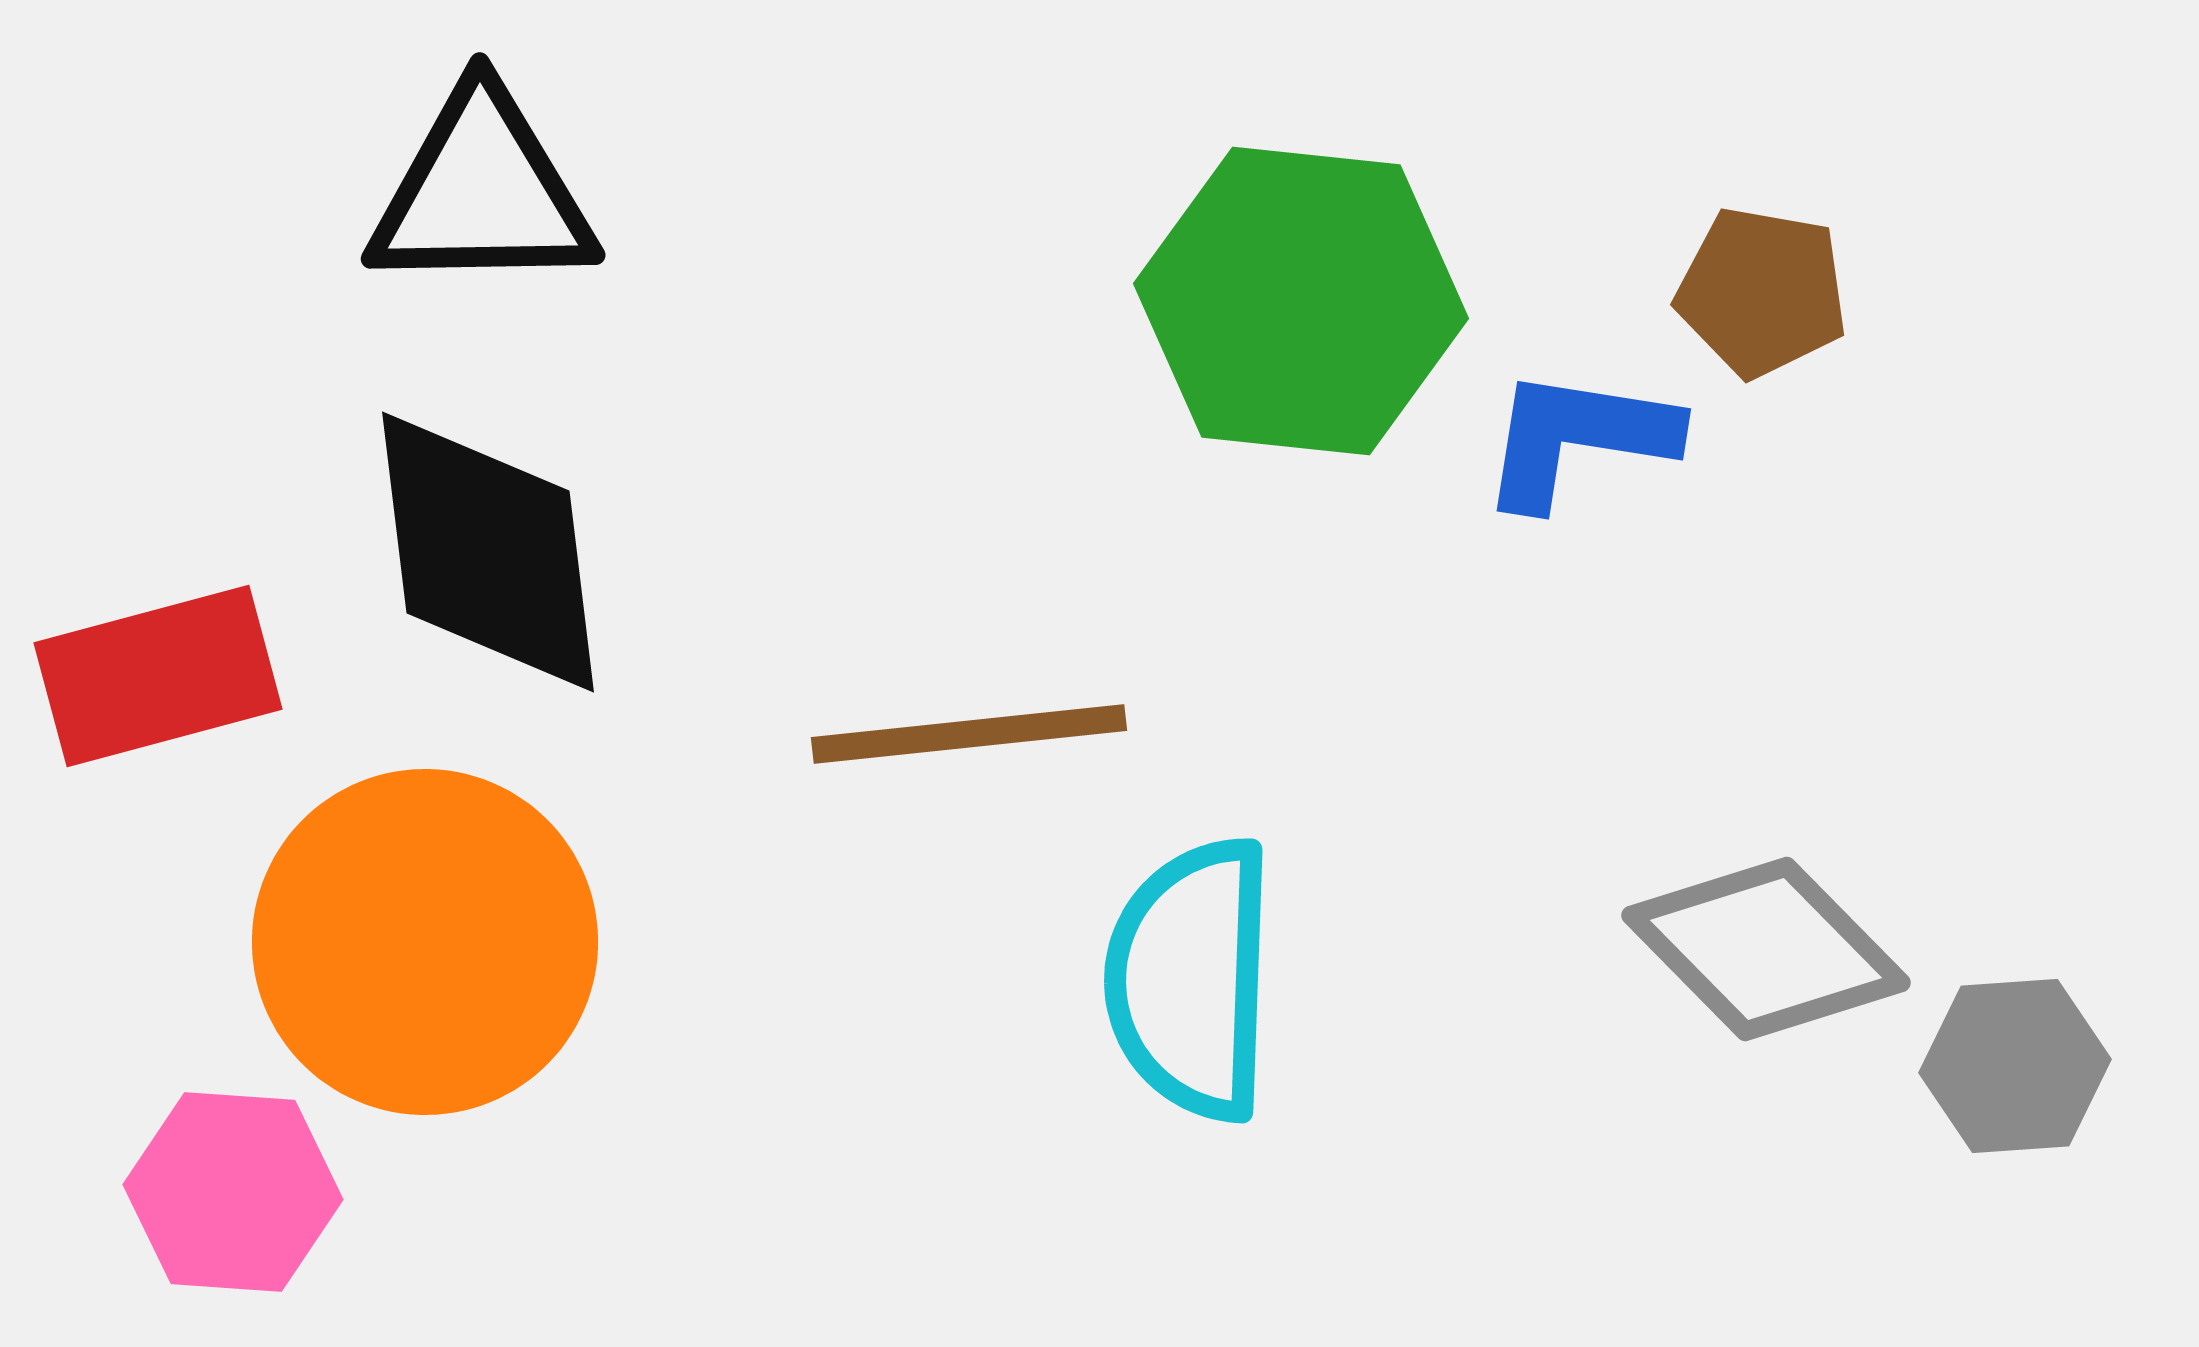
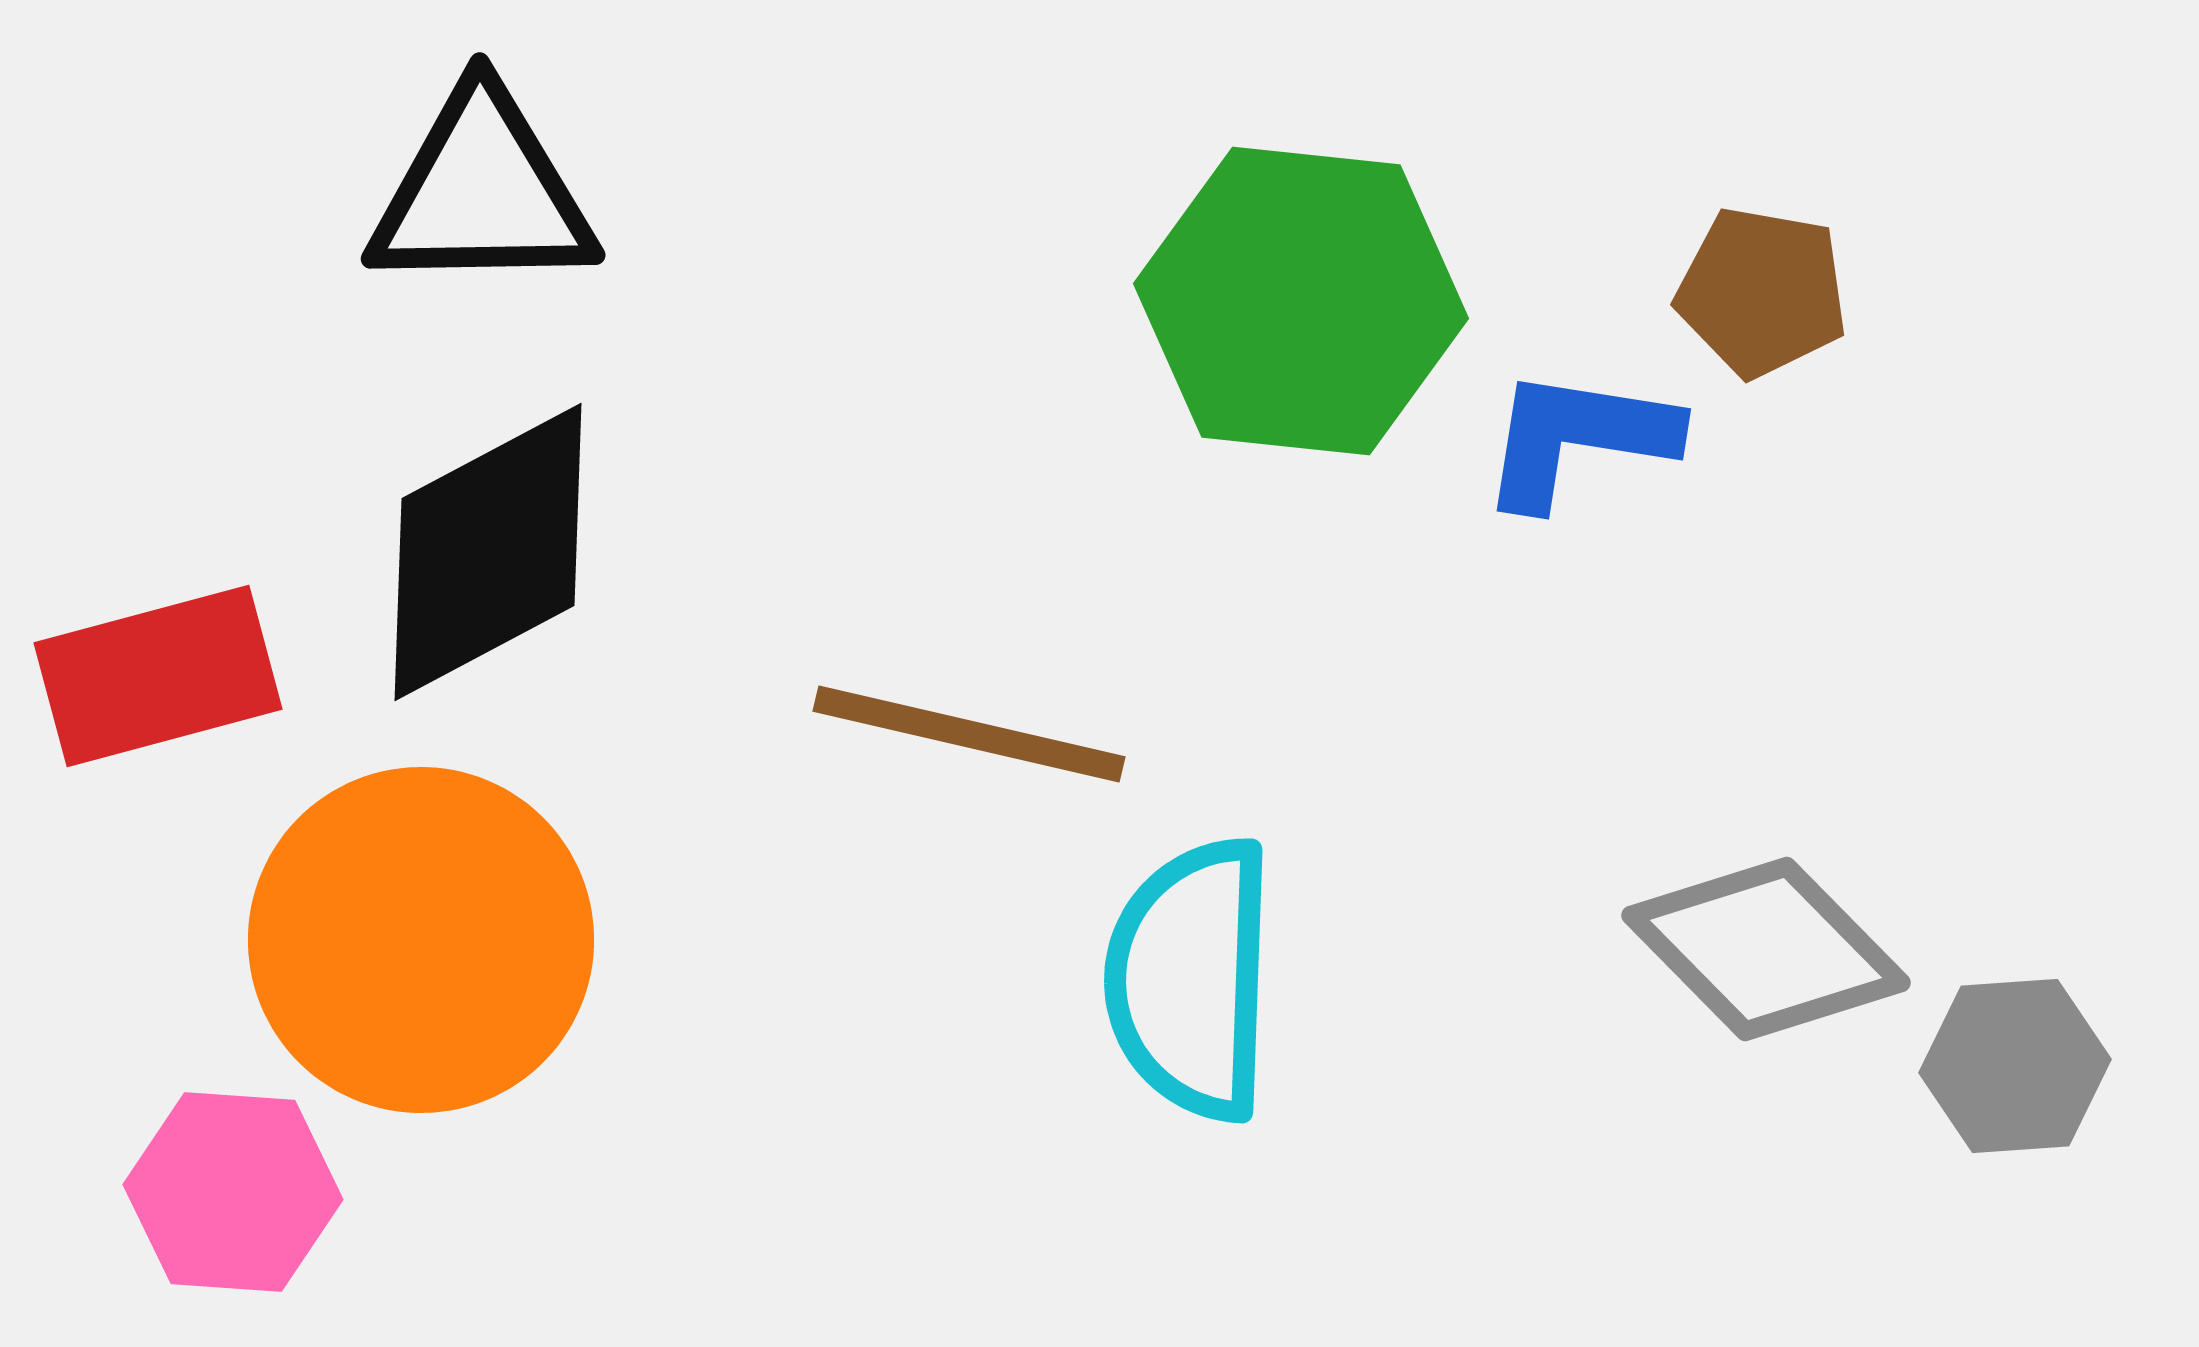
black diamond: rotated 69 degrees clockwise
brown line: rotated 19 degrees clockwise
orange circle: moved 4 px left, 2 px up
